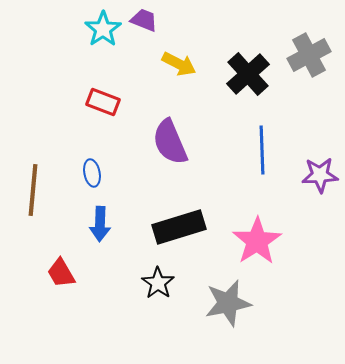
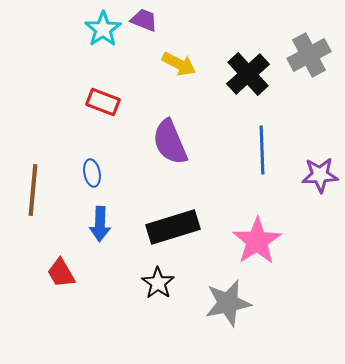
black rectangle: moved 6 px left
